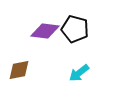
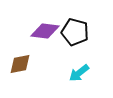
black pentagon: moved 3 px down
brown diamond: moved 1 px right, 6 px up
